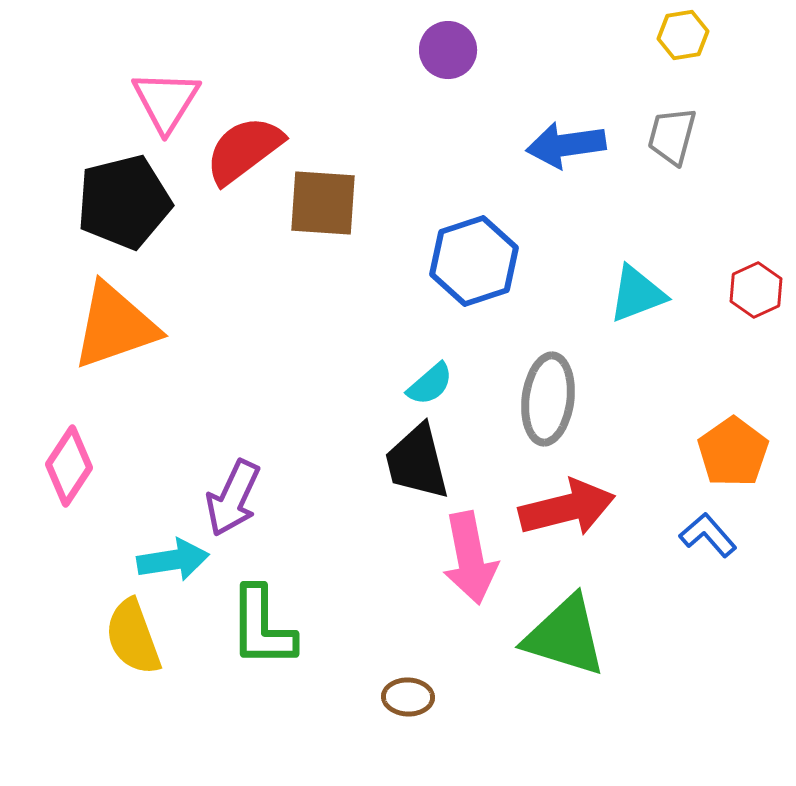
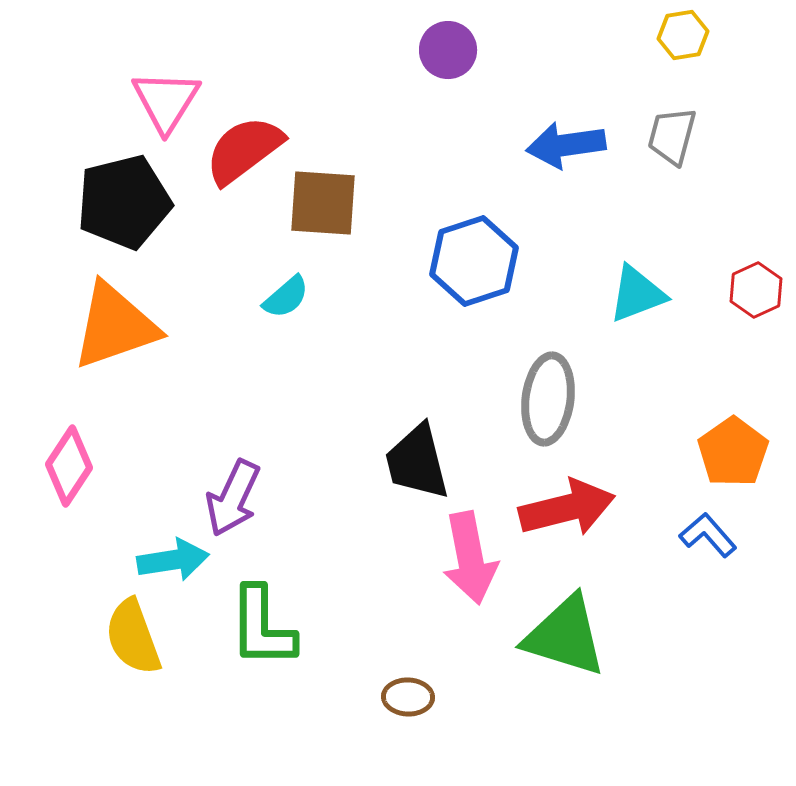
cyan semicircle: moved 144 px left, 87 px up
